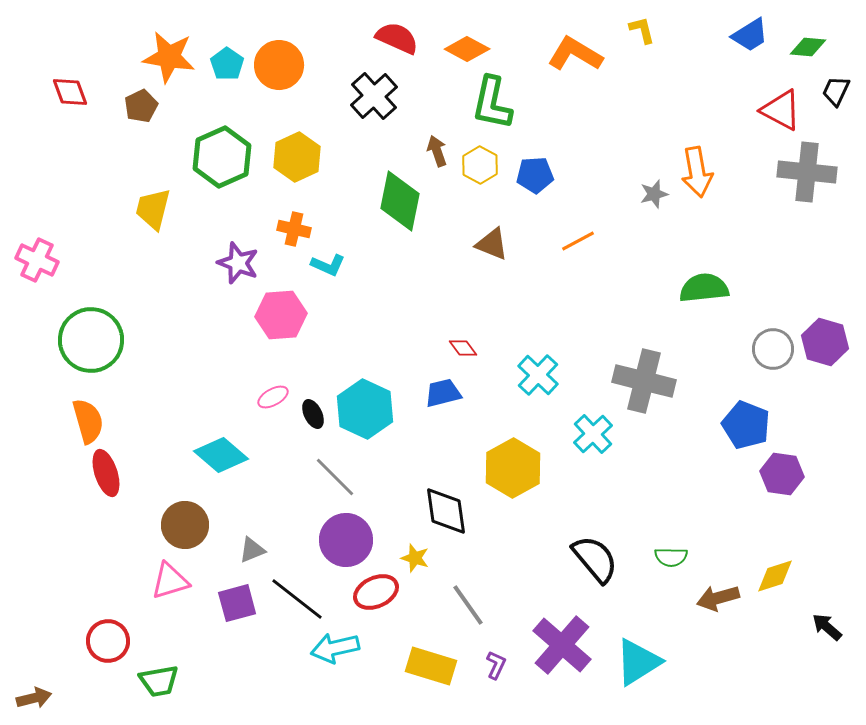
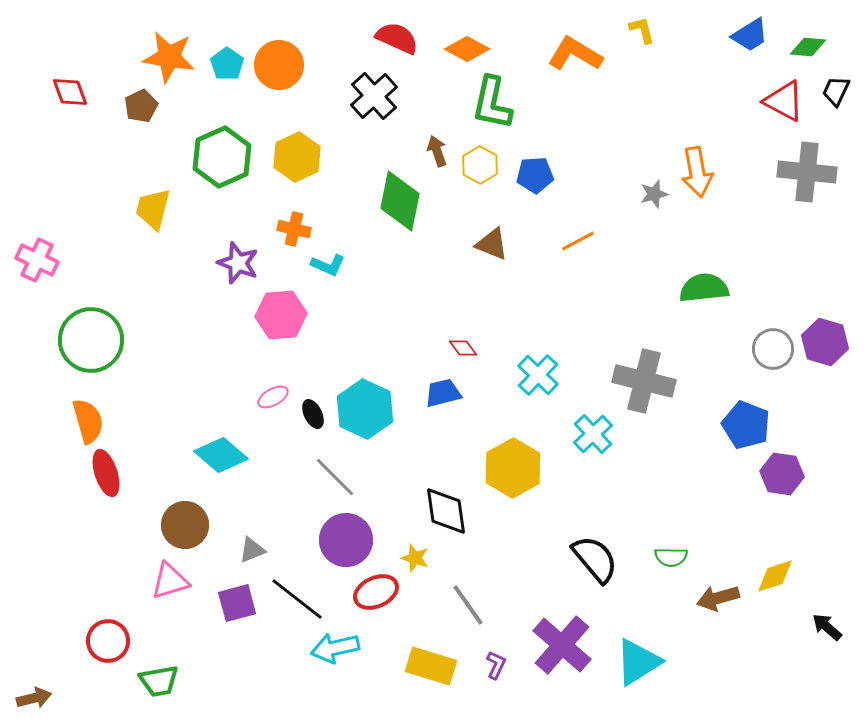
red triangle at (781, 110): moved 3 px right, 9 px up
